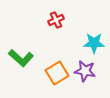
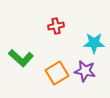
red cross: moved 6 px down; rotated 14 degrees clockwise
